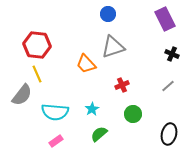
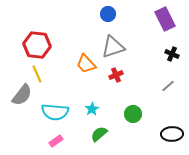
red cross: moved 6 px left, 10 px up
black ellipse: moved 3 px right; rotated 75 degrees clockwise
